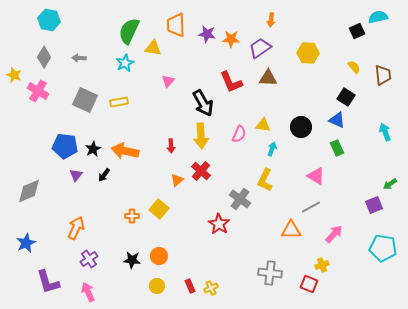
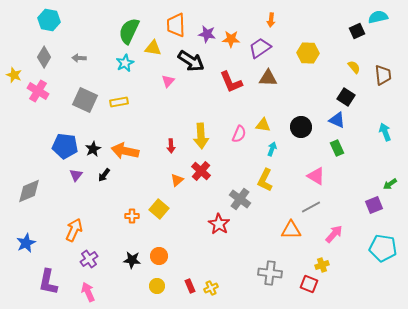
black arrow at (203, 103): moved 12 px left, 42 px up; rotated 28 degrees counterclockwise
orange arrow at (76, 228): moved 2 px left, 2 px down
purple L-shape at (48, 282): rotated 28 degrees clockwise
